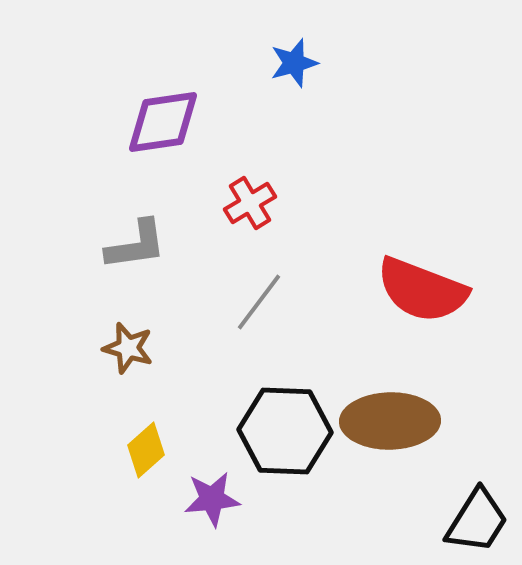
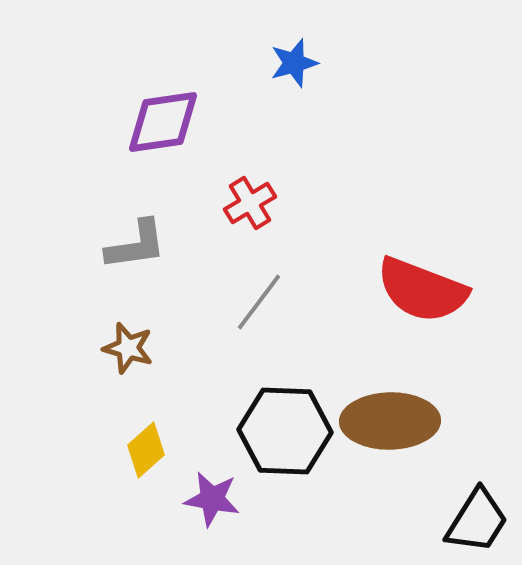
purple star: rotated 16 degrees clockwise
